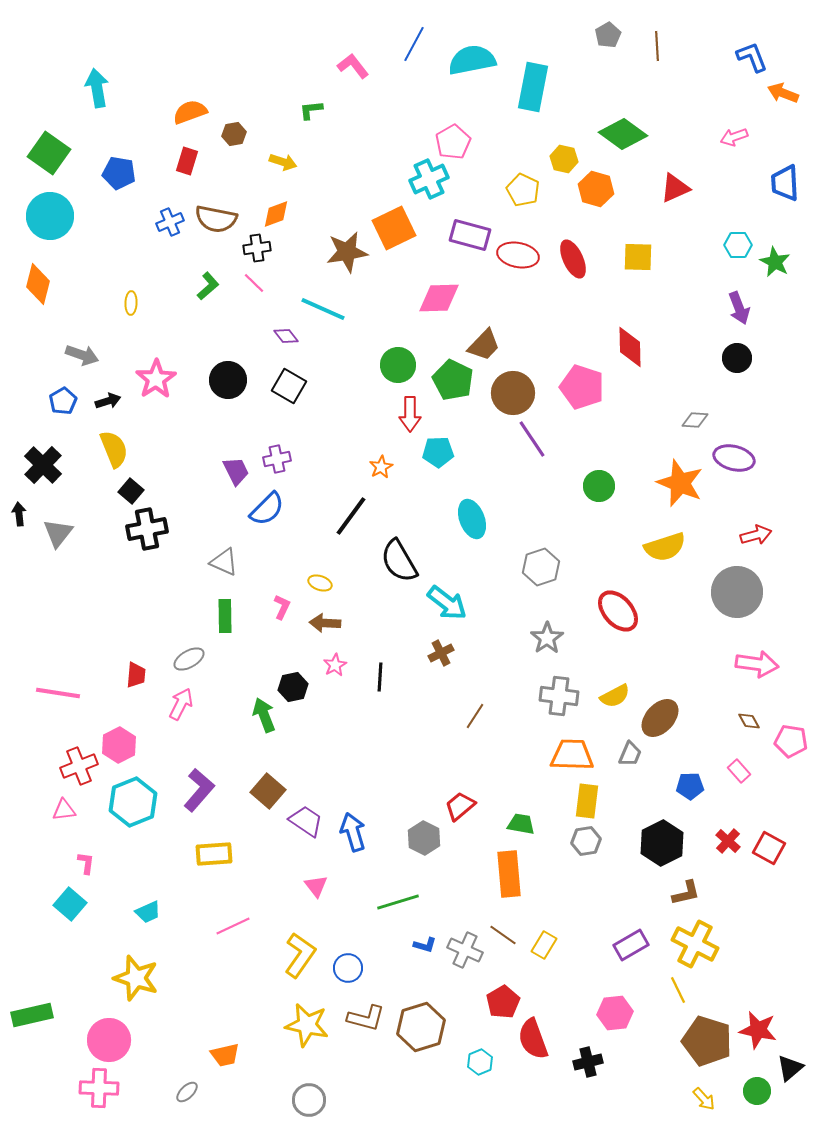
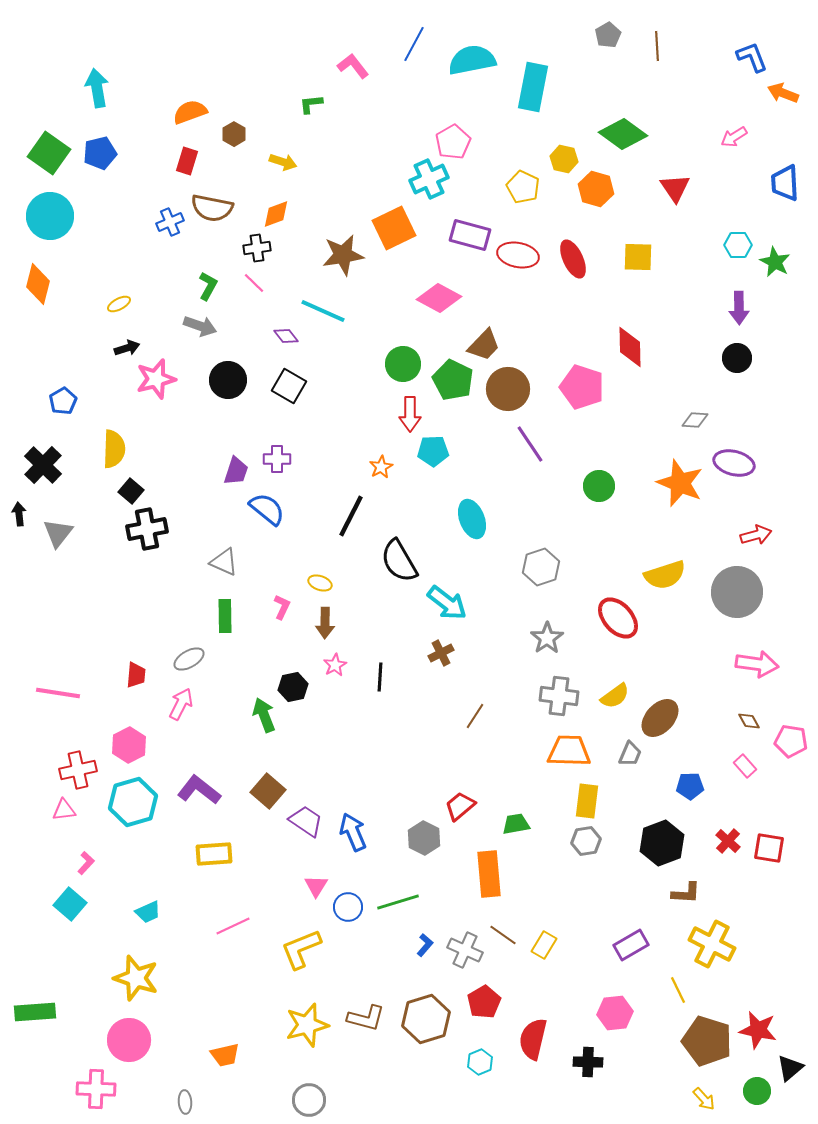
green L-shape at (311, 110): moved 6 px up
brown hexagon at (234, 134): rotated 20 degrees counterclockwise
pink arrow at (734, 137): rotated 12 degrees counterclockwise
blue pentagon at (119, 173): moved 19 px left, 20 px up; rotated 24 degrees counterclockwise
red triangle at (675, 188): rotated 40 degrees counterclockwise
yellow pentagon at (523, 190): moved 3 px up
brown semicircle at (216, 219): moved 4 px left, 11 px up
brown star at (347, 252): moved 4 px left, 3 px down
green L-shape at (208, 286): rotated 20 degrees counterclockwise
pink diamond at (439, 298): rotated 30 degrees clockwise
yellow ellipse at (131, 303): moved 12 px left, 1 px down; rotated 60 degrees clockwise
purple arrow at (739, 308): rotated 20 degrees clockwise
cyan line at (323, 309): moved 2 px down
gray arrow at (82, 355): moved 118 px right, 29 px up
green circle at (398, 365): moved 5 px right, 1 px up
pink star at (156, 379): rotated 18 degrees clockwise
brown circle at (513, 393): moved 5 px left, 4 px up
black arrow at (108, 401): moved 19 px right, 53 px up
purple line at (532, 439): moved 2 px left, 5 px down
yellow semicircle at (114, 449): rotated 24 degrees clockwise
cyan pentagon at (438, 452): moved 5 px left, 1 px up
purple ellipse at (734, 458): moved 5 px down
purple cross at (277, 459): rotated 12 degrees clockwise
purple trapezoid at (236, 471): rotated 44 degrees clockwise
blue semicircle at (267, 509): rotated 96 degrees counterclockwise
black line at (351, 516): rotated 9 degrees counterclockwise
yellow semicircle at (665, 547): moved 28 px down
red ellipse at (618, 611): moved 7 px down
brown arrow at (325, 623): rotated 92 degrees counterclockwise
yellow semicircle at (615, 696): rotated 8 degrees counterclockwise
pink hexagon at (119, 745): moved 10 px right
orange trapezoid at (572, 755): moved 3 px left, 4 px up
red cross at (79, 766): moved 1 px left, 4 px down; rotated 9 degrees clockwise
pink rectangle at (739, 771): moved 6 px right, 5 px up
purple L-shape at (199, 790): rotated 93 degrees counterclockwise
cyan hexagon at (133, 802): rotated 6 degrees clockwise
green trapezoid at (521, 824): moved 5 px left; rotated 20 degrees counterclockwise
blue arrow at (353, 832): rotated 6 degrees counterclockwise
black hexagon at (662, 843): rotated 6 degrees clockwise
red square at (769, 848): rotated 20 degrees counterclockwise
pink L-shape at (86, 863): rotated 35 degrees clockwise
orange rectangle at (509, 874): moved 20 px left
pink triangle at (316, 886): rotated 10 degrees clockwise
brown L-shape at (686, 893): rotated 16 degrees clockwise
yellow cross at (695, 944): moved 17 px right
blue L-shape at (425, 945): rotated 65 degrees counterclockwise
yellow L-shape at (300, 955): moved 1 px right, 6 px up; rotated 147 degrees counterclockwise
blue circle at (348, 968): moved 61 px up
red pentagon at (503, 1002): moved 19 px left
green rectangle at (32, 1015): moved 3 px right, 3 px up; rotated 9 degrees clockwise
yellow star at (307, 1025): rotated 27 degrees counterclockwise
brown hexagon at (421, 1027): moved 5 px right, 8 px up
red semicircle at (533, 1039): rotated 33 degrees clockwise
pink circle at (109, 1040): moved 20 px right
black cross at (588, 1062): rotated 16 degrees clockwise
pink cross at (99, 1088): moved 3 px left, 1 px down
gray ellipse at (187, 1092): moved 2 px left, 10 px down; rotated 50 degrees counterclockwise
